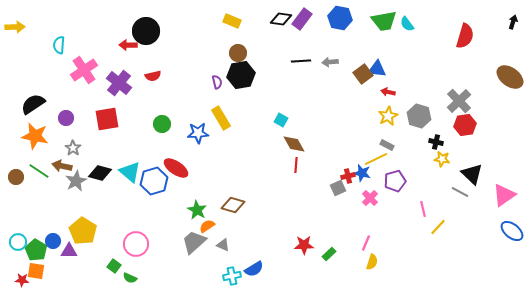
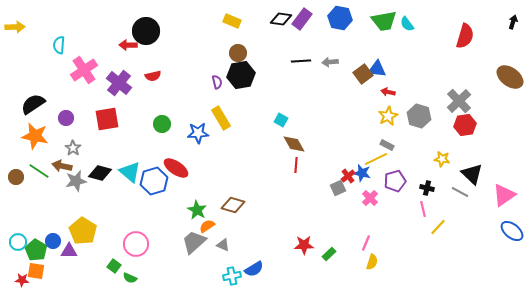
black cross at (436, 142): moved 9 px left, 46 px down
red cross at (348, 176): rotated 24 degrees counterclockwise
gray star at (76, 181): rotated 15 degrees clockwise
